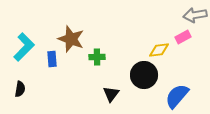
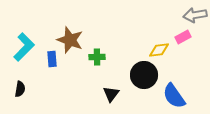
brown star: moved 1 px left, 1 px down
blue semicircle: moved 3 px left; rotated 76 degrees counterclockwise
